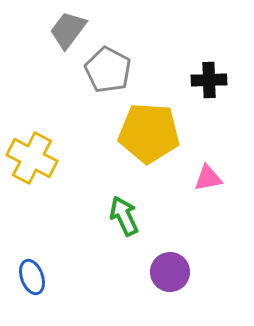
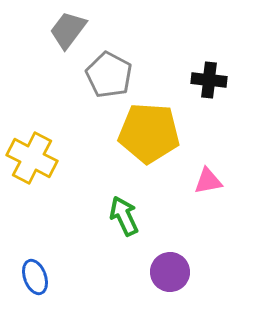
gray pentagon: moved 1 px right, 5 px down
black cross: rotated 8 degrees clockwise
pink triangle: moved 3 px down
blue ellipse: moved 3 px right
